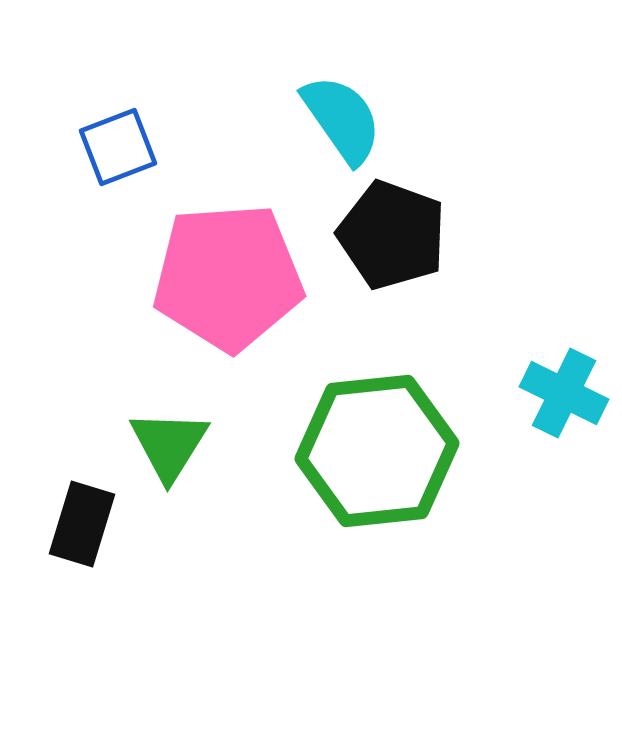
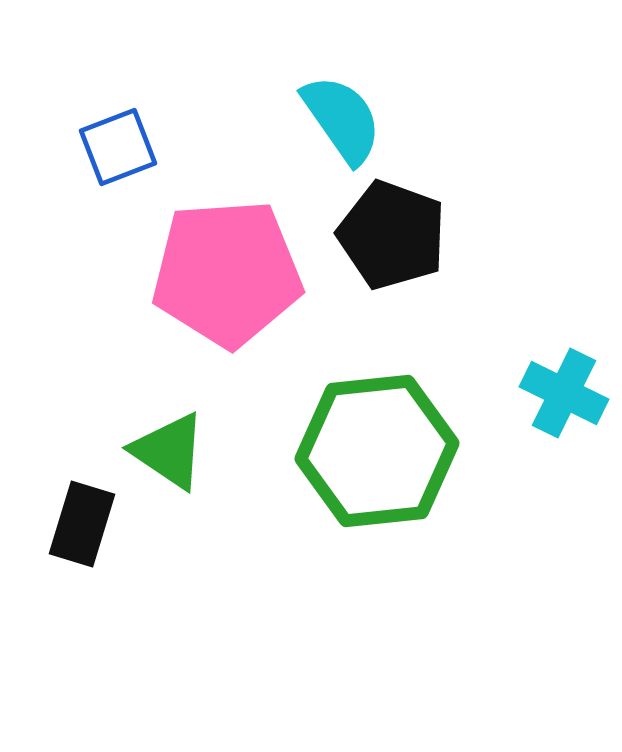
pink pentagon: moved 1 px left, 4 px up
green triangle: moved 6 px down; rotated 28 degrees counterclockwise
